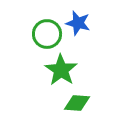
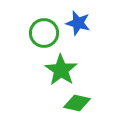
green circle: moved 3 px left, 1 px up
green diamond: rotated 8 degrees clockwise
